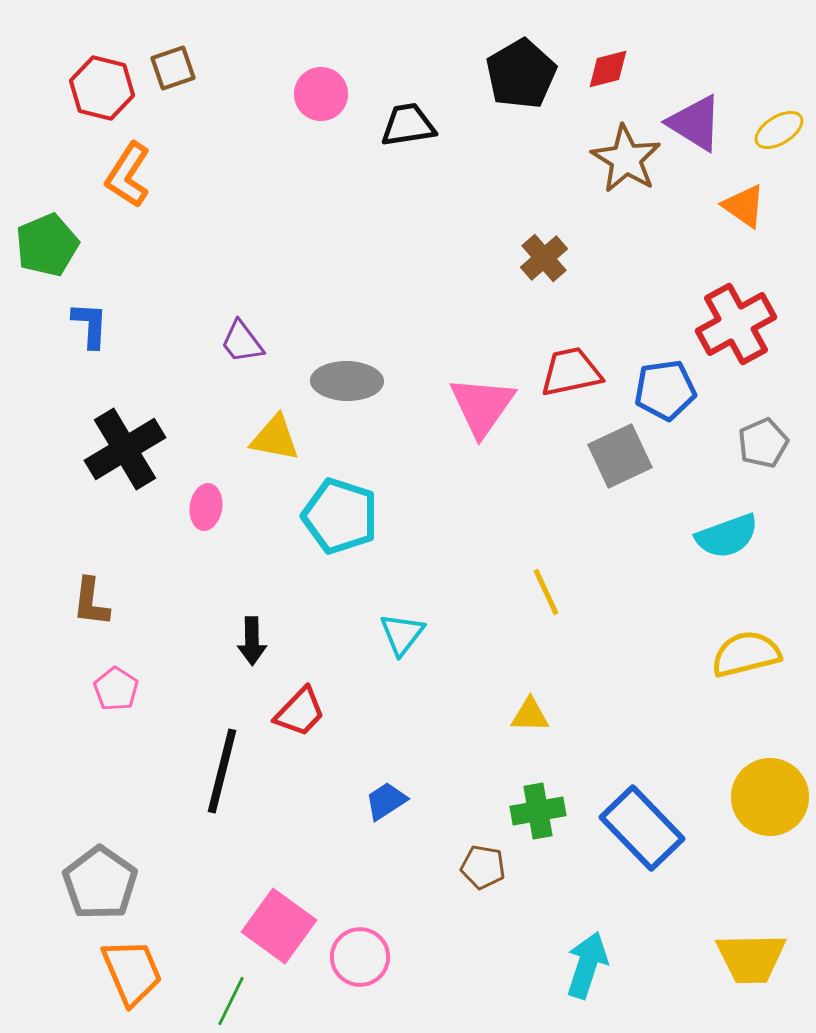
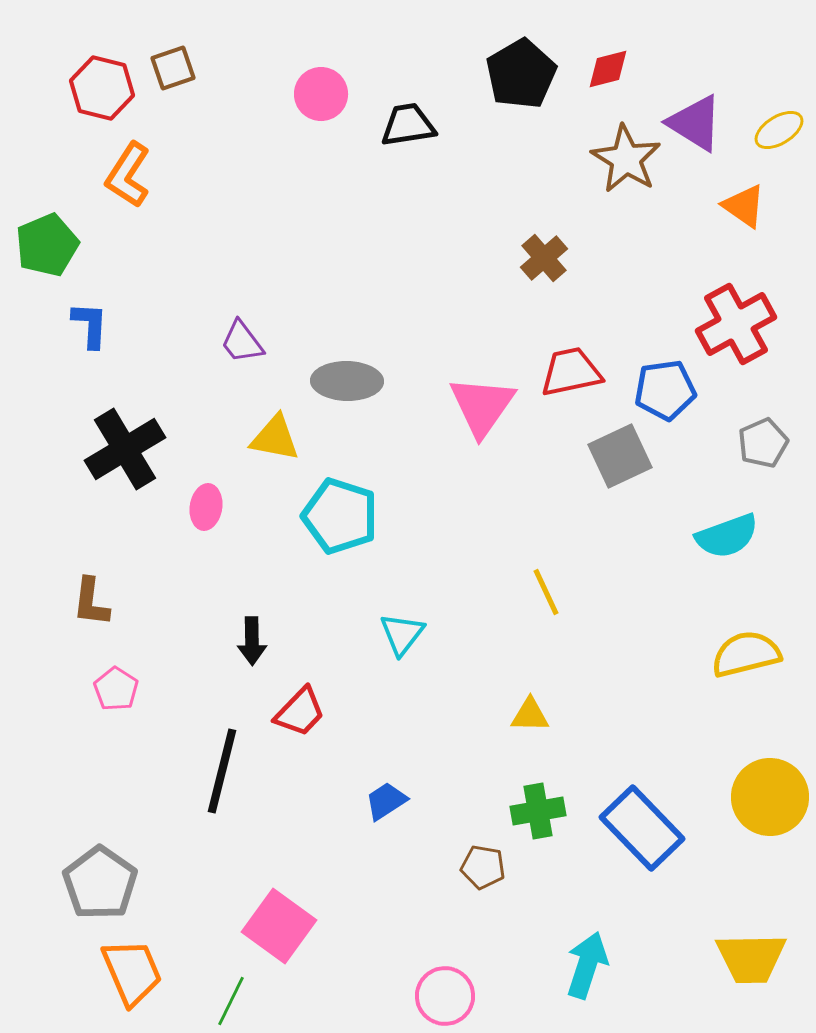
pink circle at (360, 957): moved 85 px right, 39 px down
